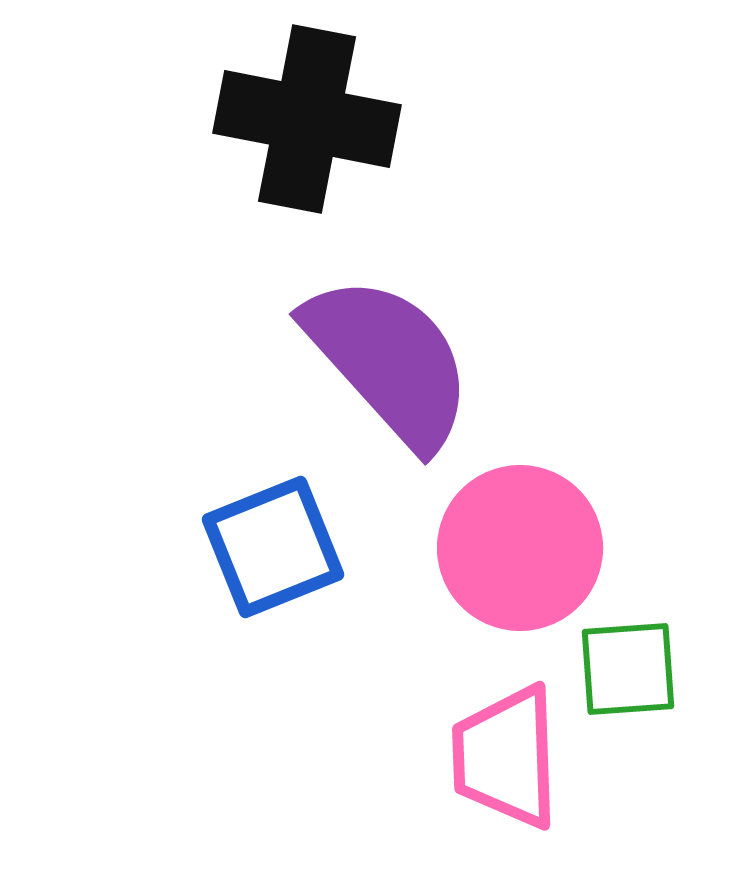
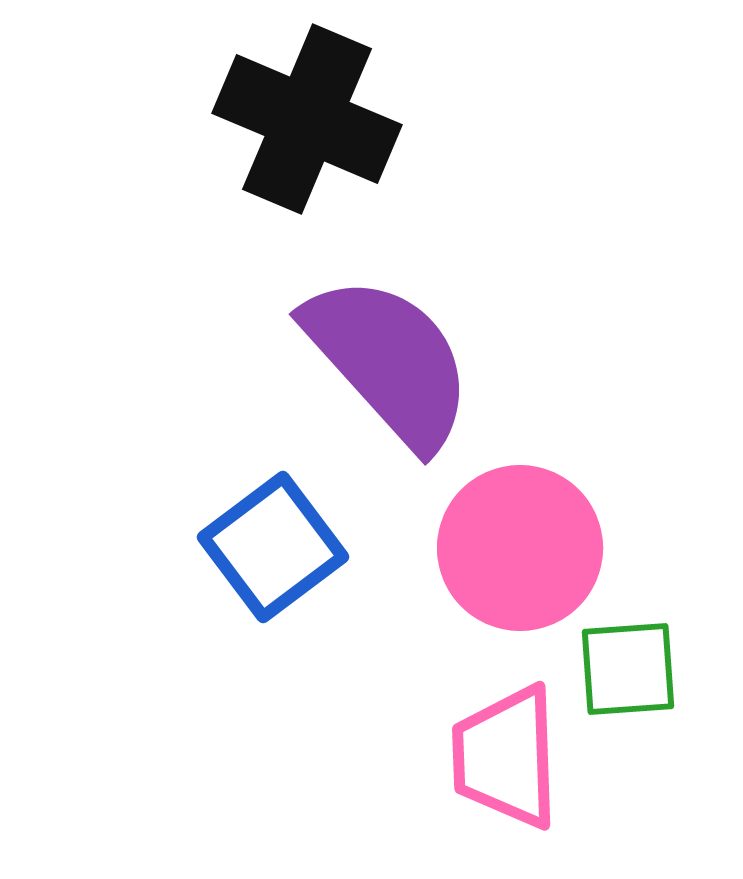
black cross: rotated 12 degrees clockwise
blue square: rotated 15 degrees counterclockwise
